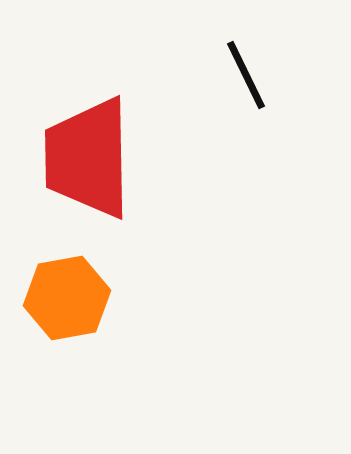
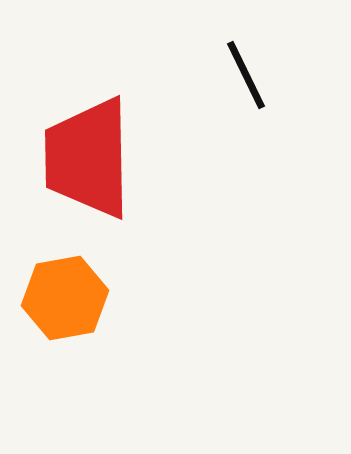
orange hexagon: moved 2 px left
